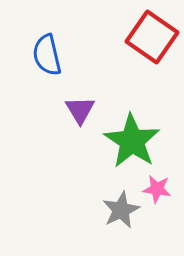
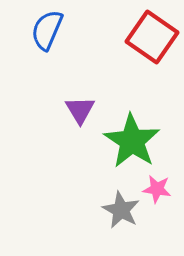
blue semicircle: moved 25 px up; rotated 36 degrees clockwise
gray star: rotated 18 degrees counterclockwise
